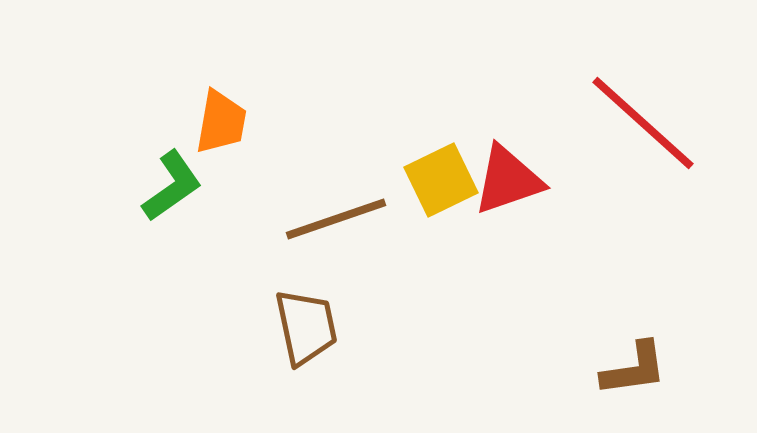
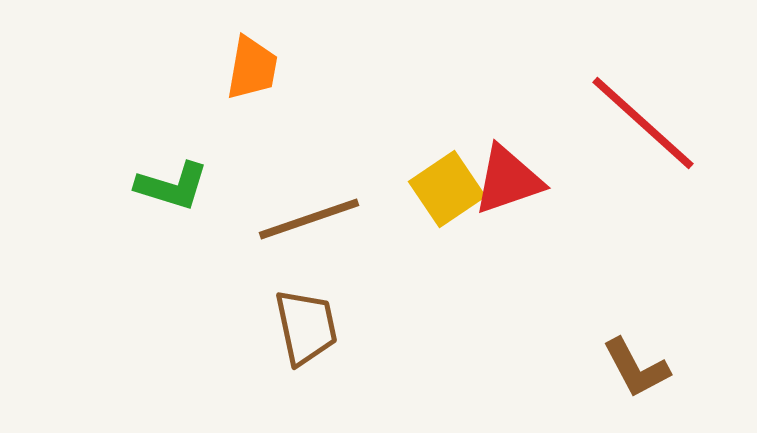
orange trapezoid: moved 31 px right, 54 px up
yellow square: moved 6 px right, 9 px down; rotated 8 degrees counterclockwise
green L-shape: rotated 52 degrees clockwise
brown line: moved 27 px left
brown L-shape: moved 2 px right, 1 px up; rotated 70 degrees clockwise
